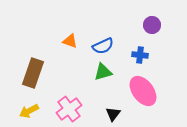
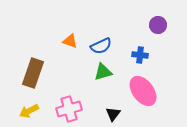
purple circle: moved 6 px right
blue semicircle: moved 2 px left
pink cross: rotated 20 degrees clockwise
